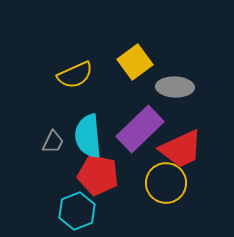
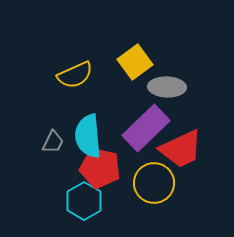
gray ellipse: moved 8 px left
purple rectangle: moved 6 px right, 1 px up
red pentagon: moved 2 px right, 7 px up
yellow circle: moved 12 px left
cyan hexagon: moved 7 px right, 10 px up; rotated 9 degrees counterclockwise
